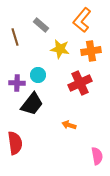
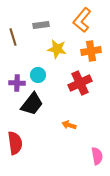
gray rectangle: rotated 49 degrees counterclockwise
brown line: moved 2 px left
yellow star: moved 3 px left
